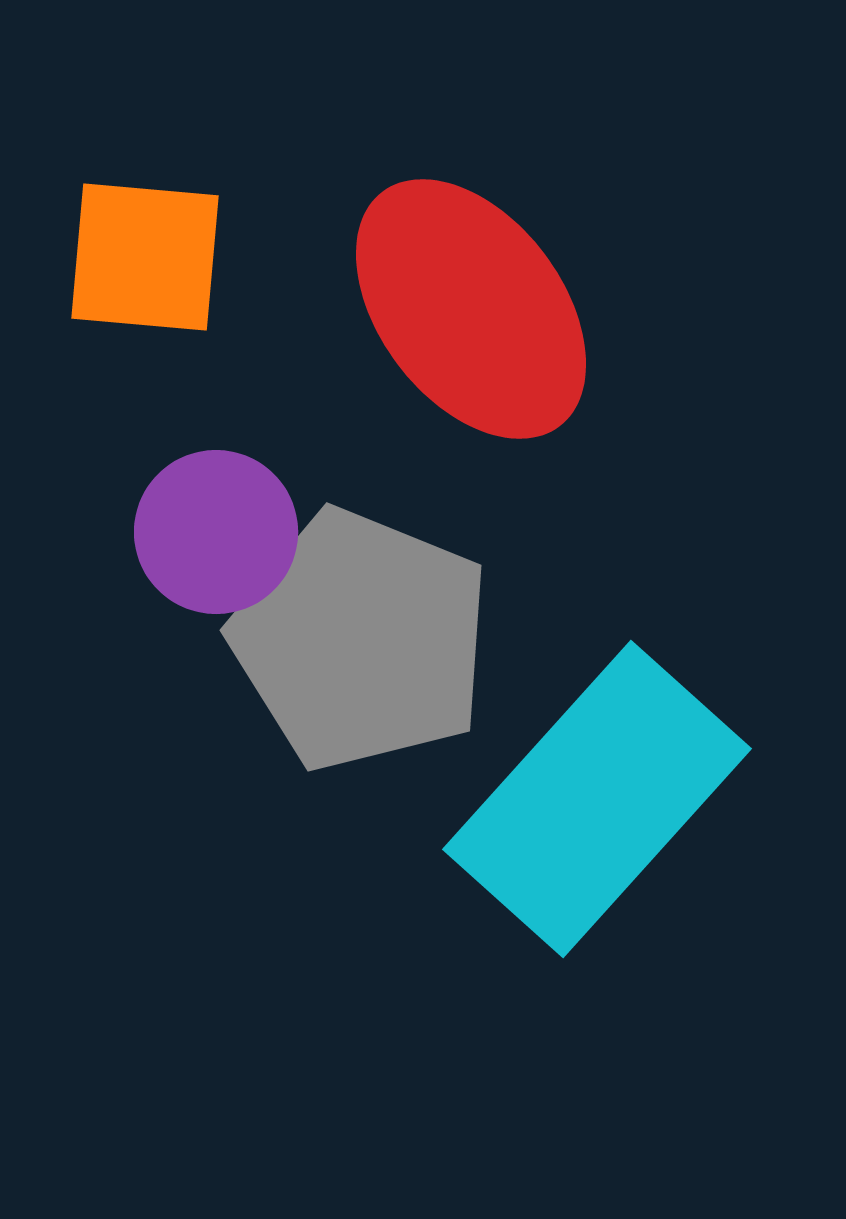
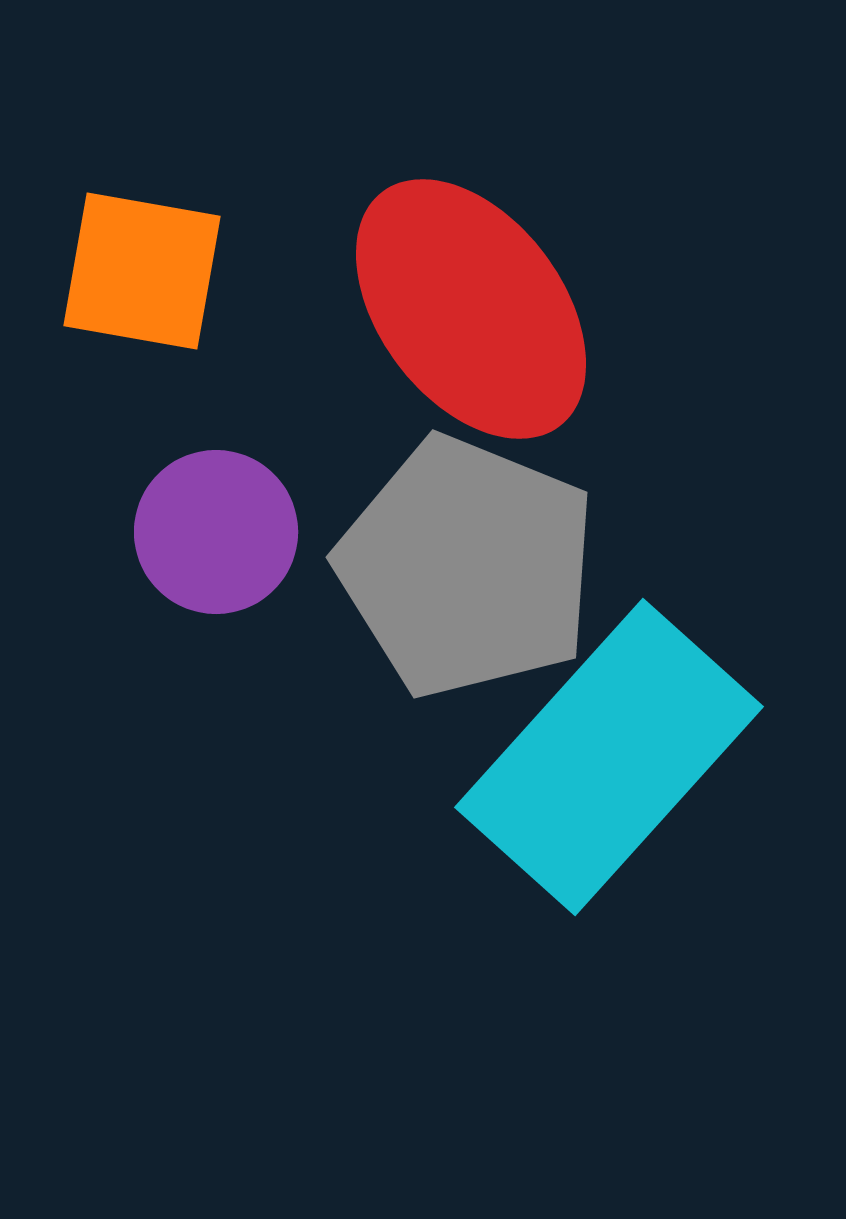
orange square: moved 3 px left, 14 px down; rotated 5 degrees clockwise
gray pentagon: moved 106 px right, 73 px up
cyan rectangle: moved 12 px right, 42 px up
